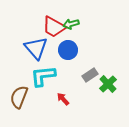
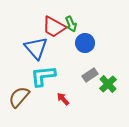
green arrow: rotated 98 degrees counterclockwise
blue circle: moved 17 px right, 7 px up
brown semicircle: rotated 20 degrees clockwise
